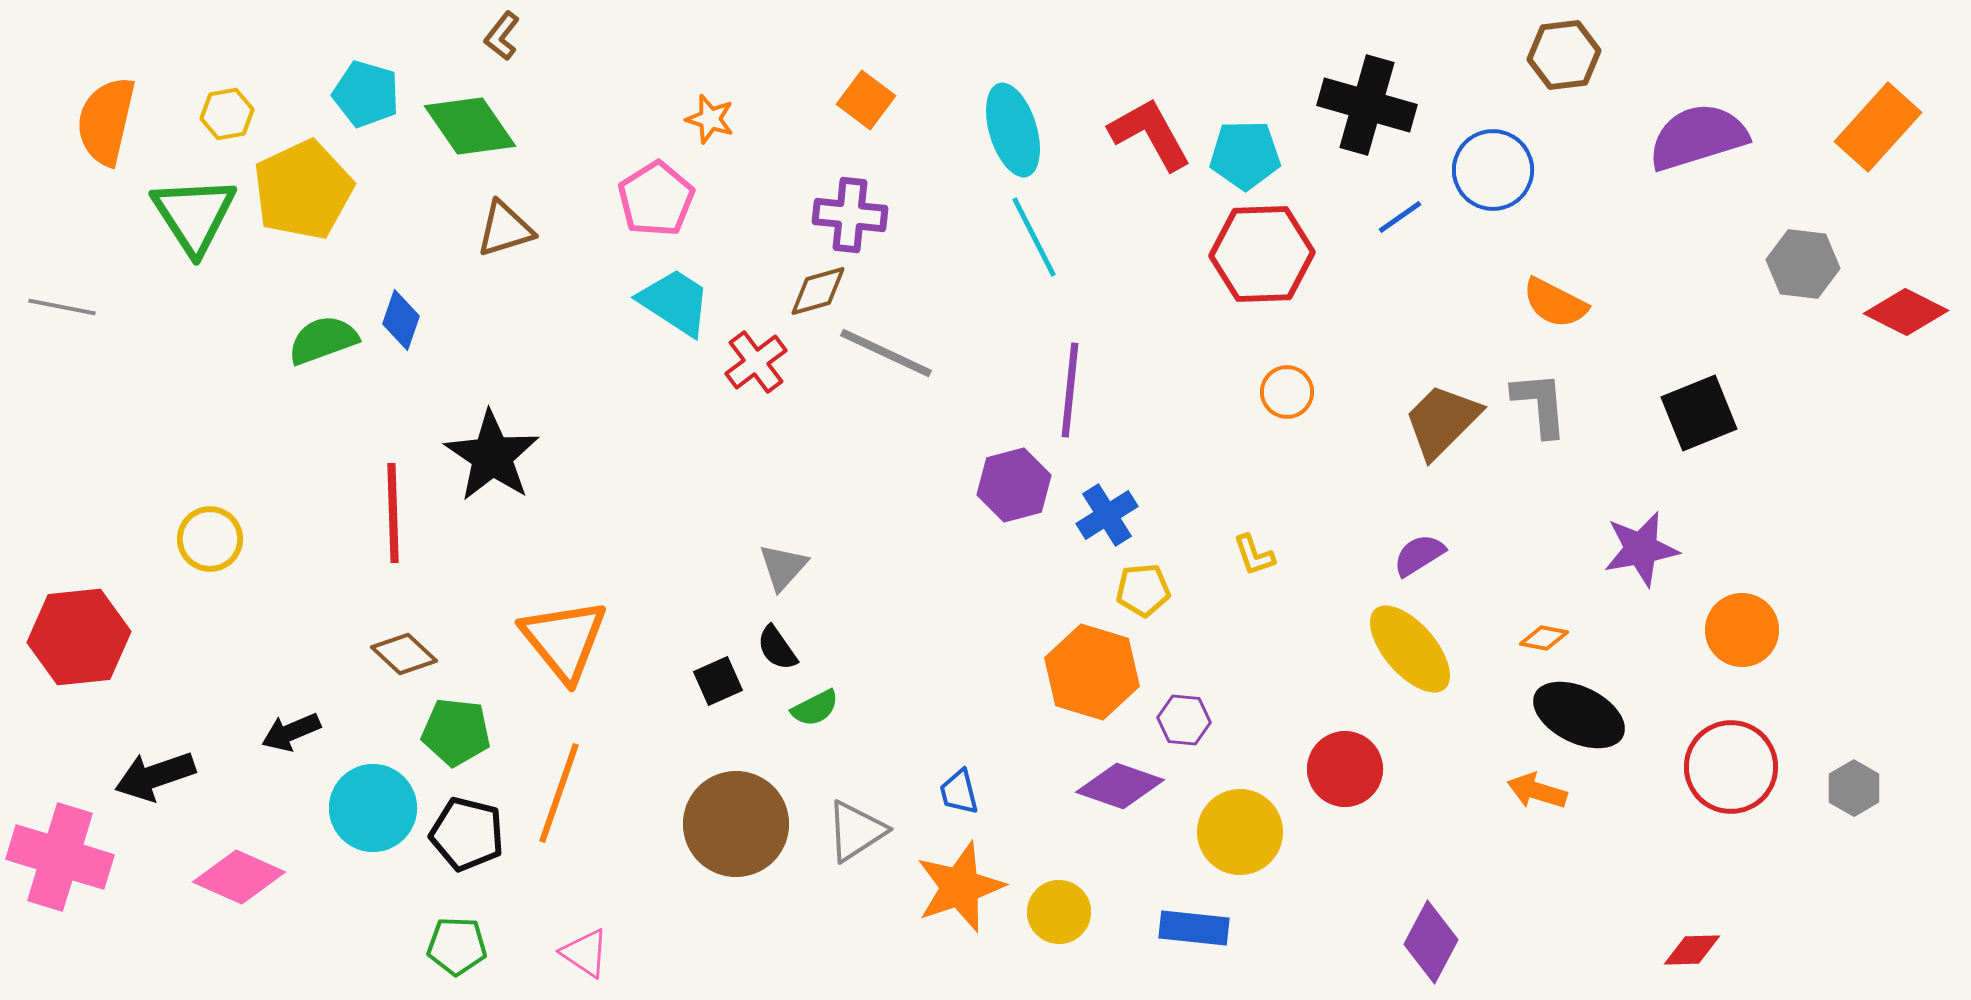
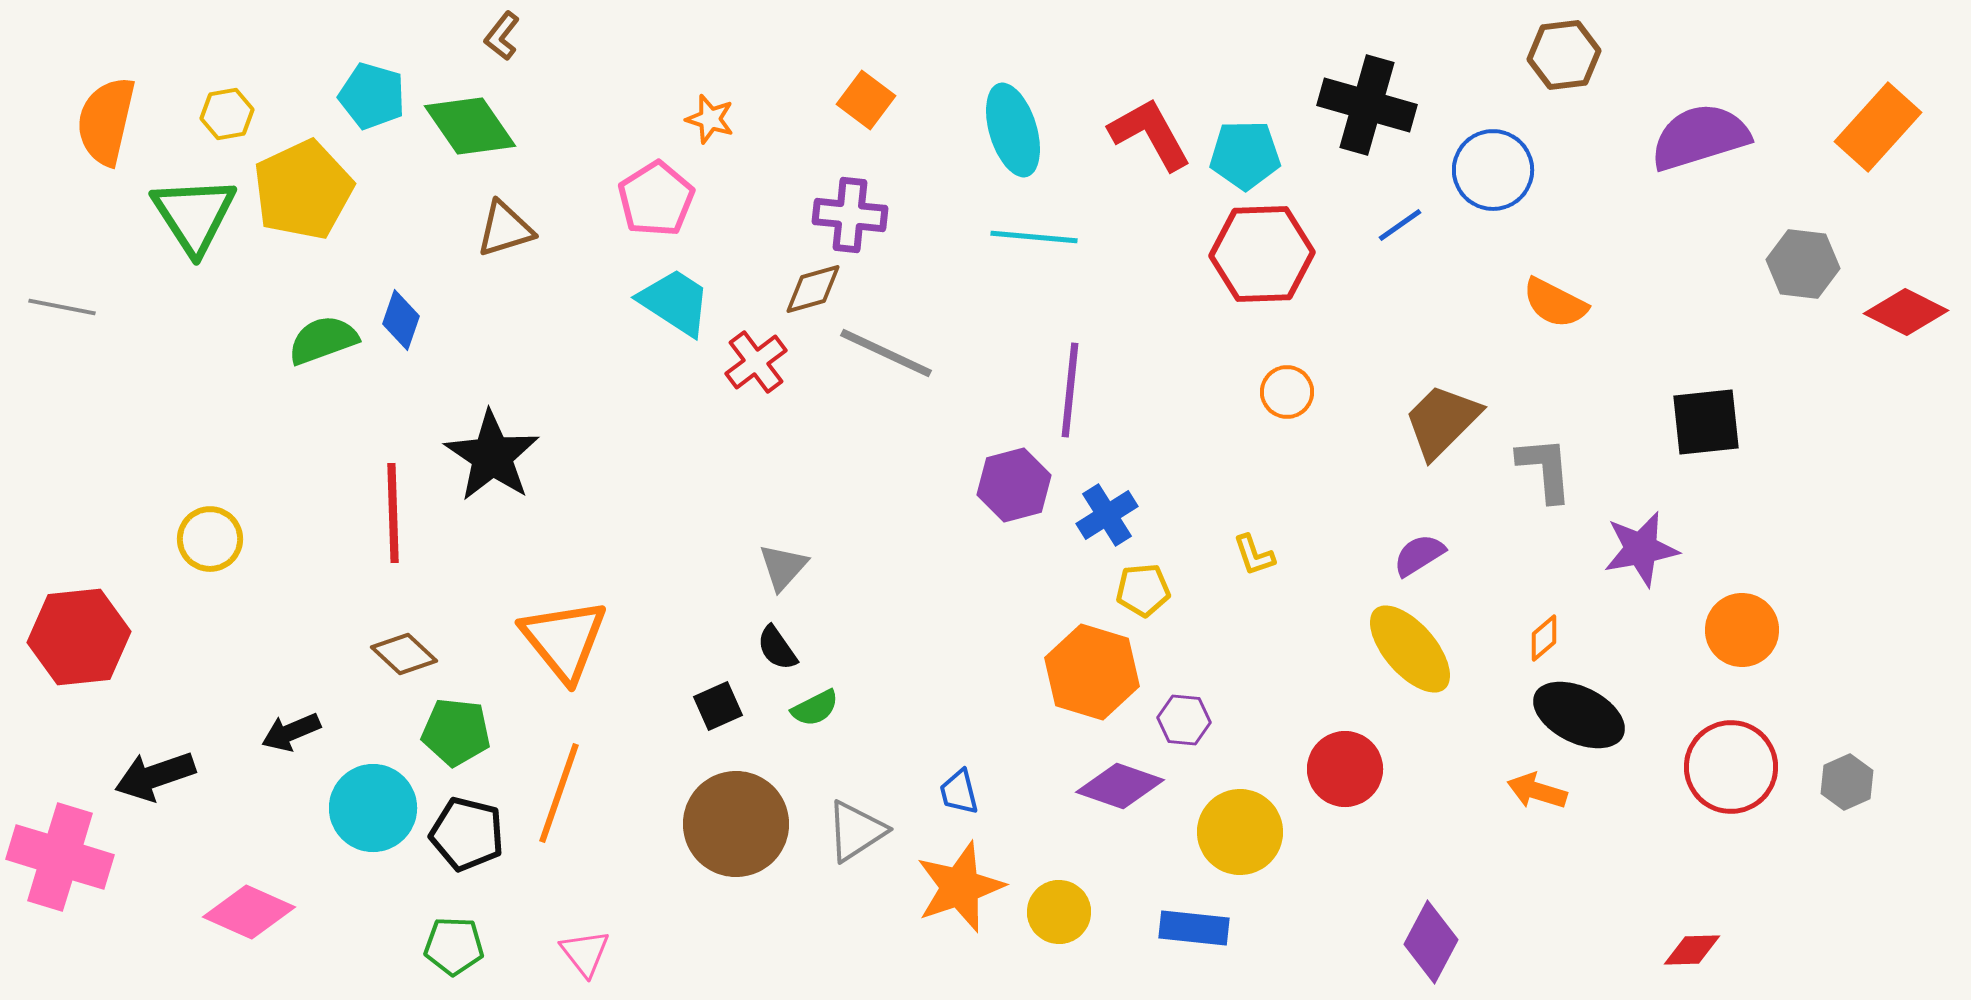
cyan pentagon at (366, 94): moved 6 px right, 2 px down
purple semicircle at (1698, 137): moved 2 px right
blue line at (1400, 217): moved 8 px down
cyan line at (1034, 237): rotated 58 degrees counterclockwise
brown diamond at (818, 291): moved 5 px left, 2 px up
gray L-shape at (1540, 404): moved 5 px right, 65 px down
black square at (1699, 413): moved 7 px right, 9 px down; rotated 16 degrees clockwise
orange diamond at (1544, 638): rotated 51 degrees counterclockwise
black square at (718, 681): moved 25 px down
gray hexagon at (1854, 788): moved 7 px left, 6 px up; rotated 6 degrees clockwise
pink diamond at (239, 877): moved 10 px right, 35 px down
green pentagon at (457, 946): moved 3 px left
pink triangle at (585, 953): rotated 18 degrees clockwise
